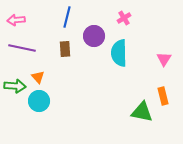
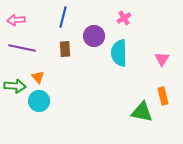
blue line: moved 4 px left
pink triangle: moved 2 px left
